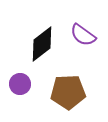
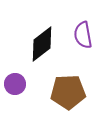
purple semicircle: rotated 44 degrees clockwise
purple circle: moved 5 px left
